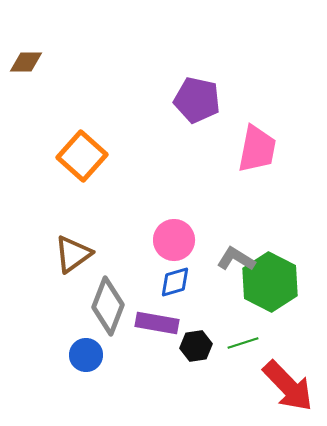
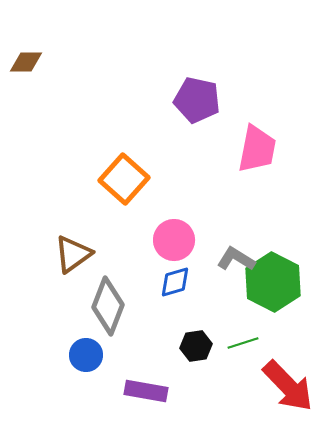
orange square: moved 42 px right, 23 px down
green hexagon: moved 3 px right
purple rectangle: moved 11 px left, 68 px down
